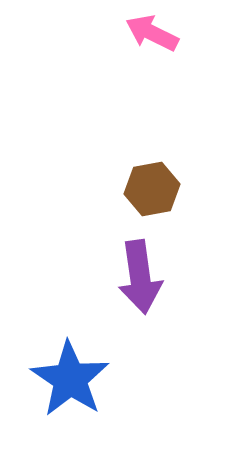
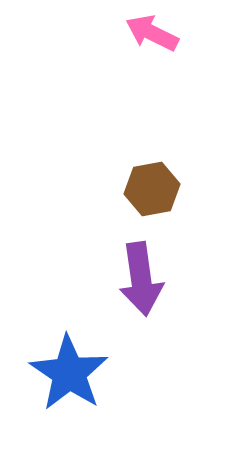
purple arrow: moved 1 px right, 2 px down
blue star: moved 1 px left, 6 px up
